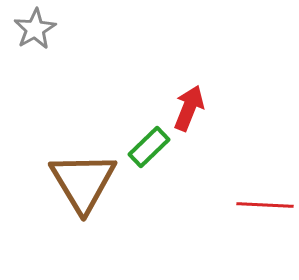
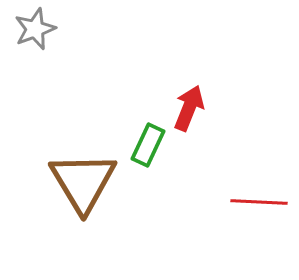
gray star: rotated 9 degrees clockwise
green rectangle: moved 1 px left, 2 px up; rotated 21 degrees counterclockwise
red line: moved 6 px left, 3 px up
